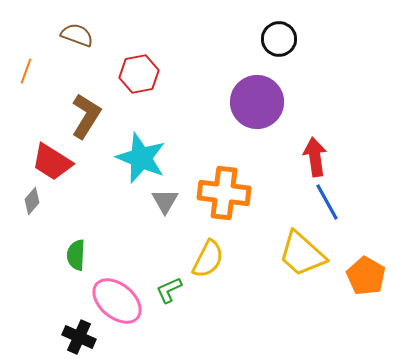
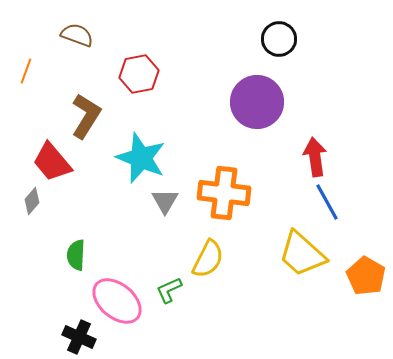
red trapezoid: rotated 18 degrees clockwise
